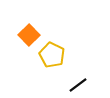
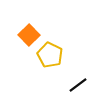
yellow pentagon: moved 2 px left
